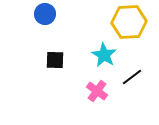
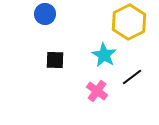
yellow hexagon: rotated 24 degrees counterclockwise
